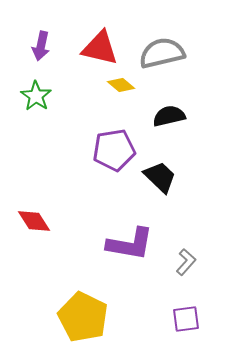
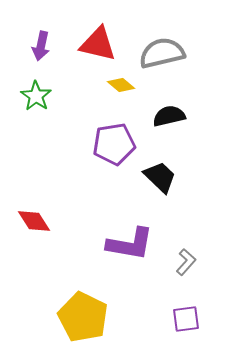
red triangle: moved 2 px left, 4 px up
purple pentagon: moved 6 px up
